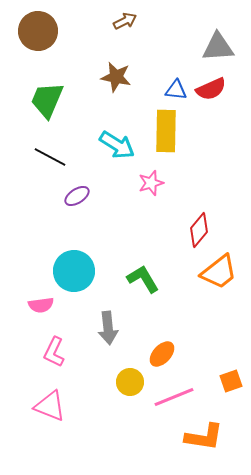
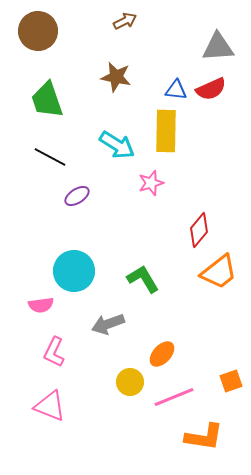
green trapezoid: rotated 42 degrees counterclockwise
gray arrow: moved 4 px up; rotated 76 degrees clockwise
